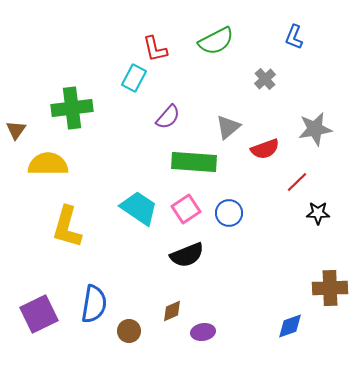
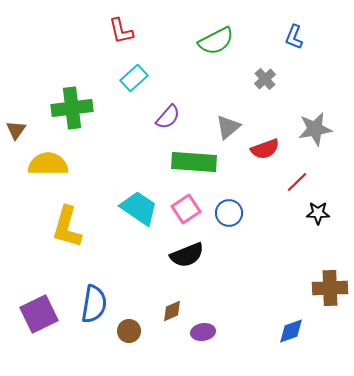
red L-shape: moved 34 px left, 18 px up
cyan rectangle: rotated 20 degrees clockwise
blue diamond: moved 1 px right, 5 px down
